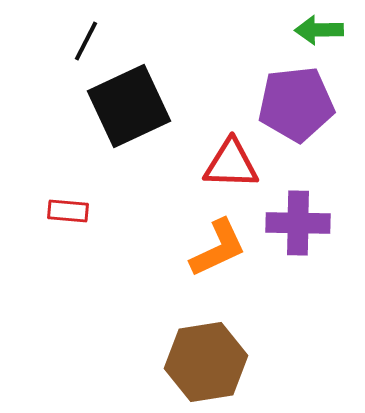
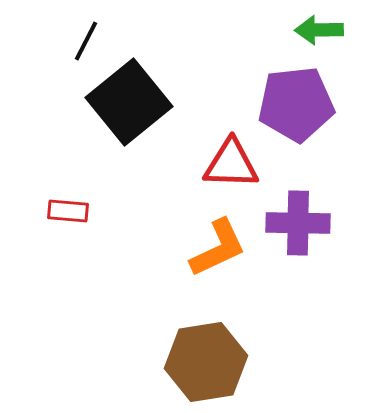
black square: moved 4 px up; rotated 14 degrees counterclockwise
